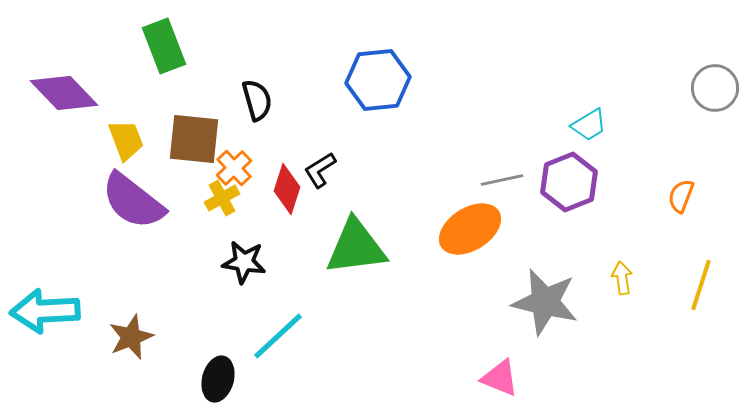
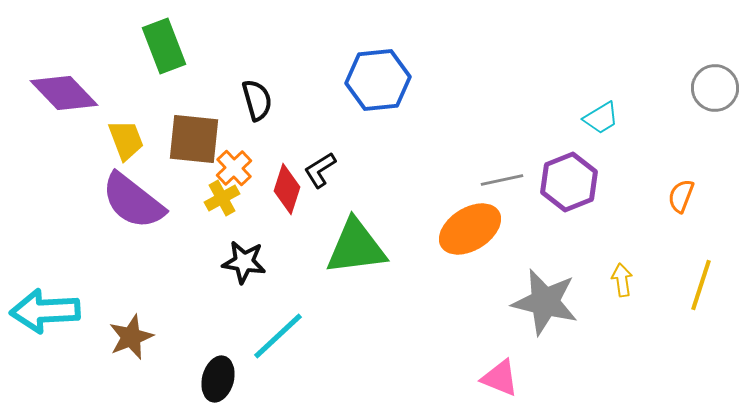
cyan trapezoid: moved 12 px right, 7 px up
yellow arrow: moved 2 px down
